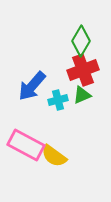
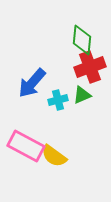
green diamond: moved 1 px right, 1 px up; rotated 24 degrees counterclockwise
red cross: moved 7 px right, 3 px up
blue arrow: moved 3 px up
pink rectangle: moved 1 px down
